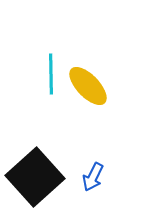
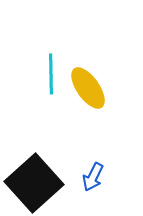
yellow ellipse: moved 2 px down; rotated 9 degrees clockwise
black square: moved 1 px left, 6 px down
